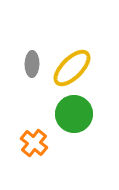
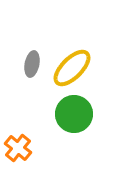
gray ellipse: rotated 10 degrees clockwise
orange cross: moved 16 px left, 5 px down
